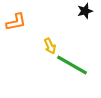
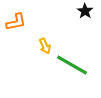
black star: rotated 21 degrees counterclockwise
yellow arrow: moved 5 px left
